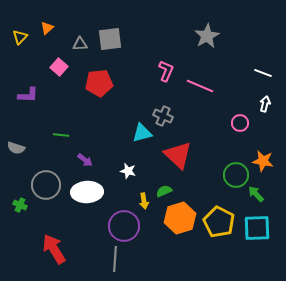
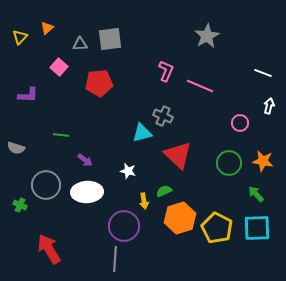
white arrow: moved 4 px right, 2 px down
green circle: moved 7 px left, 12 px up
yellow pentagon: moved 2 px left, 6 px down
red arrow: moved 5 px left
